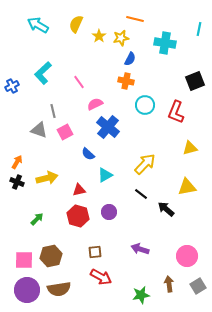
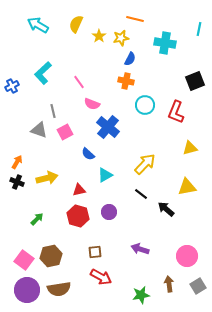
pink semicircle at (95, 104): moved 3 px left; rotated 133 degrees counterclockwise
pink square at (24, 260): rotated 36 degrees clockwise
